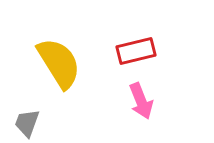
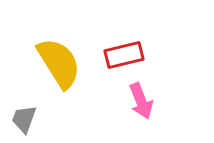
red rectangle: moved 12 px left, 4 px down
gray trapezoid: moved 3 px left, 4 px up
